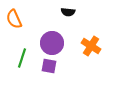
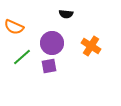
black semicircle: moved 2 px left, 2 px down
orange semicircle: moved 8 px down; rotated 42 degrees counterclockwise
green line: moved 1 px up; rotated 30 degrees clockwise
purple square: rotated 21 degrees counterclockwise
